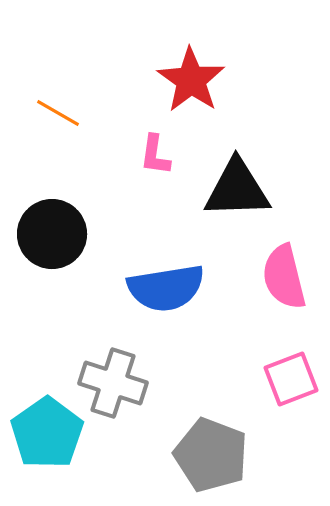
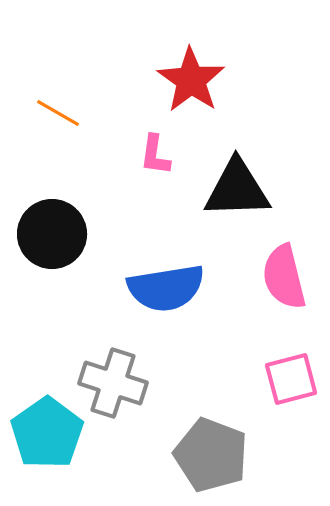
pink square: rotated 6 degrees clockwise
